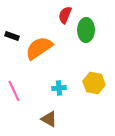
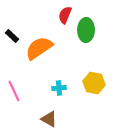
black rectangle: rotated 24 degrees clockwise
